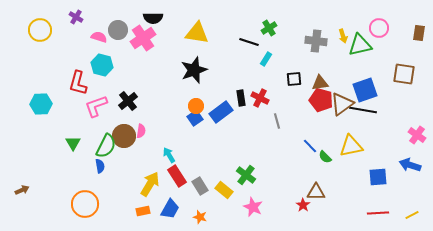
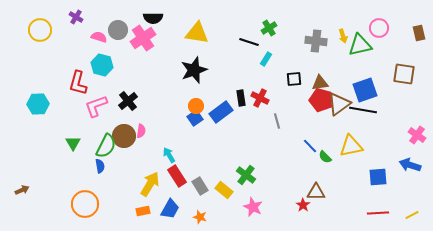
brown rectangle at (419, 33): rotated 21 degrees counterclockwise
cyan hexagon at (41, 104): moved 3 px left
brown triangle at (342, 104): moved 3 px left
